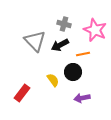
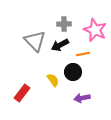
gray cross: rotated 16 degrees counterclockwise
